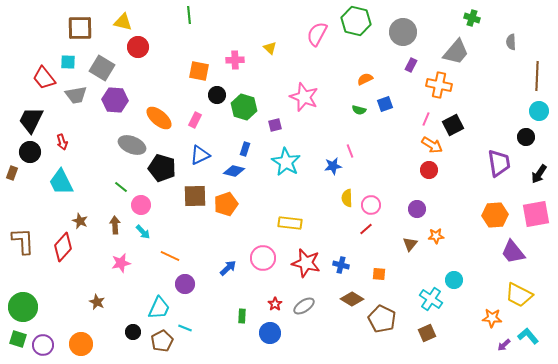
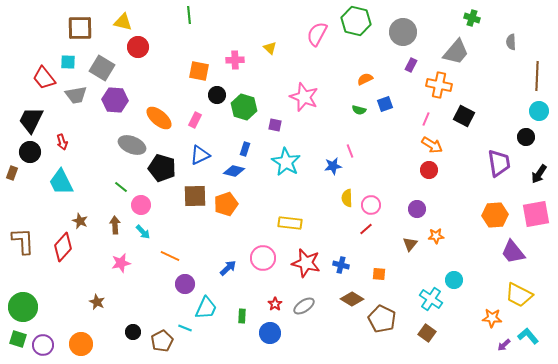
purple square at (275, 125): rotated 24 degrees clockwise
black square at (453, 125): moved 11 px right, 9 px up; rotated 35 degrees counterclockwise
cyan trapezoid at (159, 308): moved 47 px right
brown square at (427, 333): rotated 30 degrees counterclockwise
